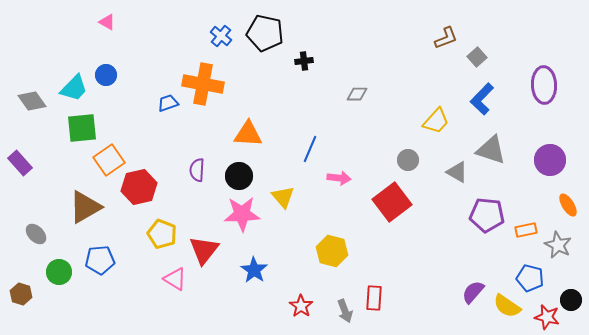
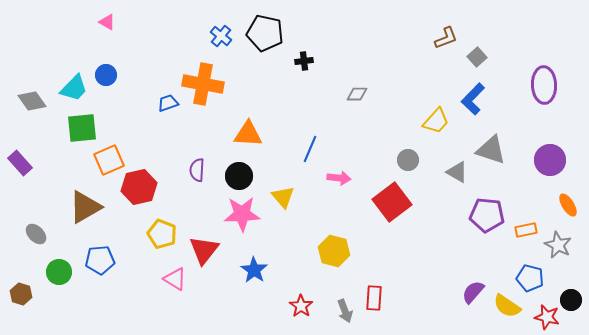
blue L-shape at (482, 99): moved 9 px left
orange square at (109, 160): rotated 12 degrees clockwise
yellow hexagon at (332, 251): moved 2 px right
